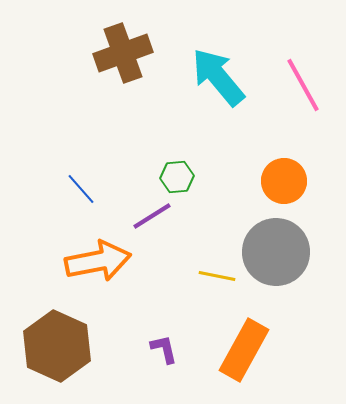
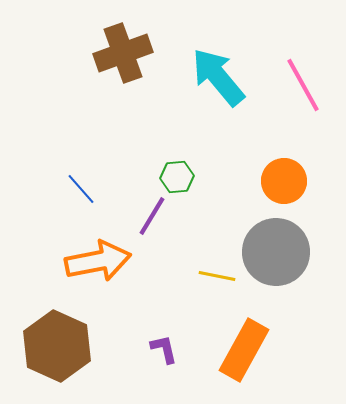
purple line: rotated 27 degrees counterclockwise
